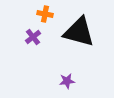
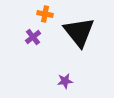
black triangle: rotated 36 degrees clockwise
purple star: moved 2 px left
